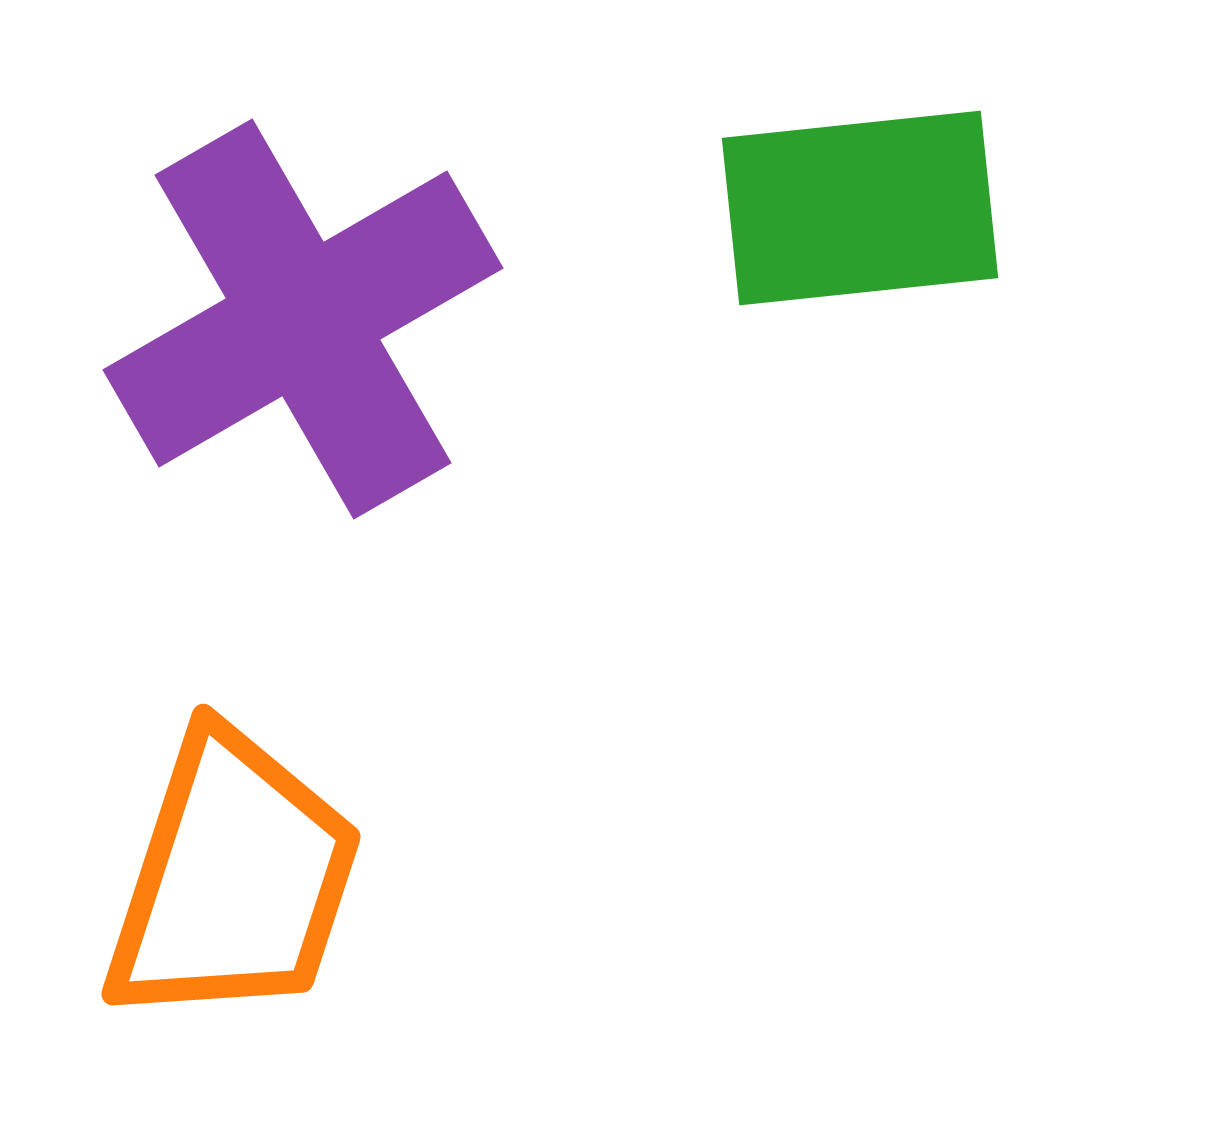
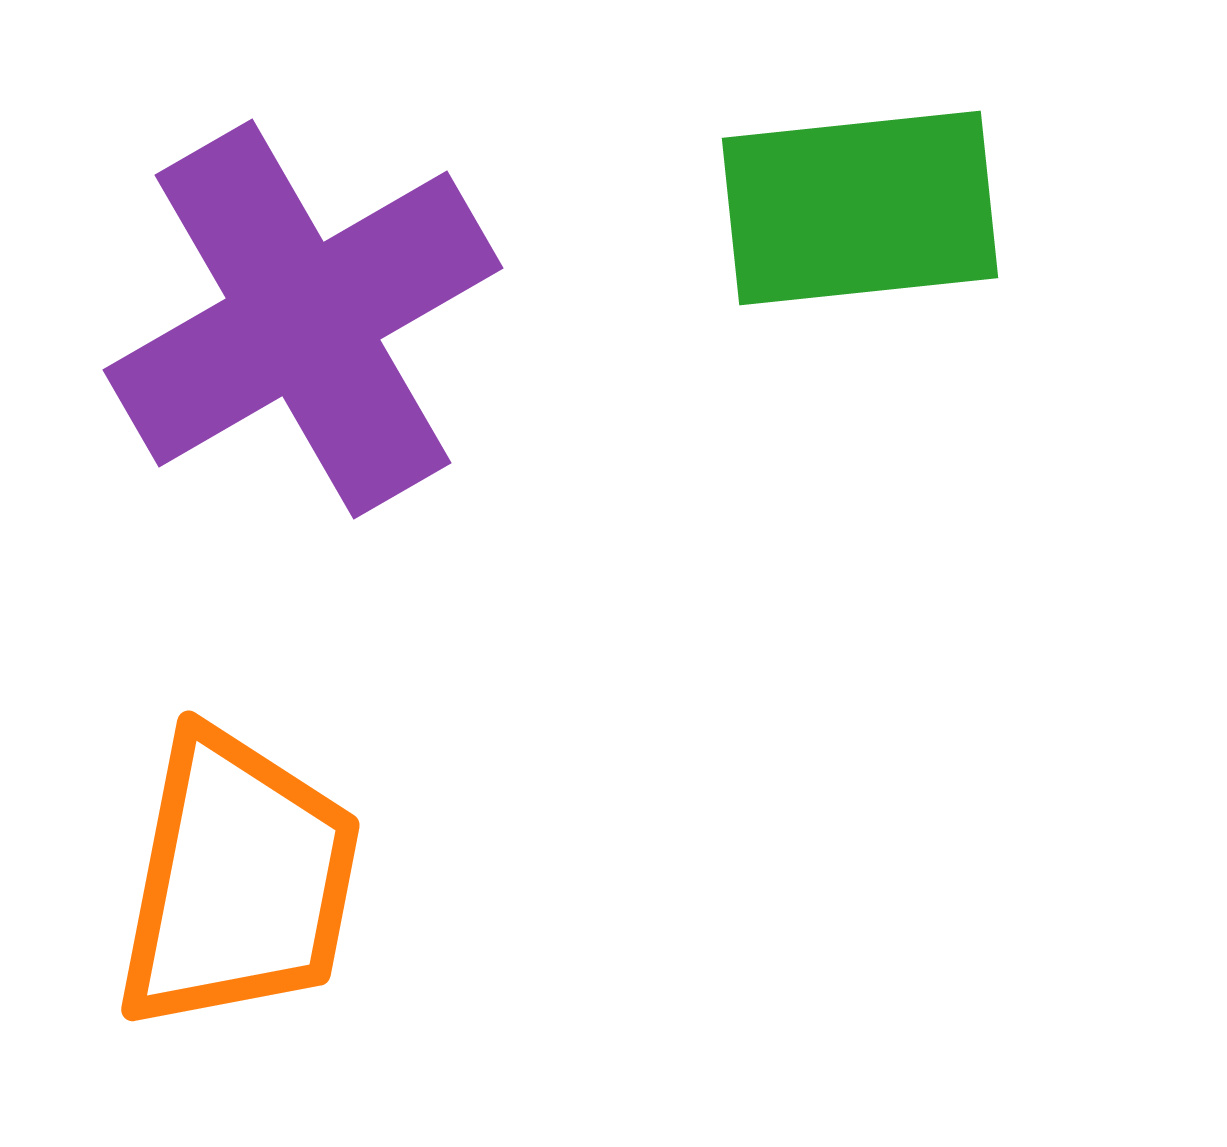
orange trapezoid: moved 5 px right, 2 px down; rotated 7 degrees counterclockwise
